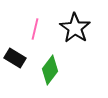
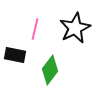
black star: rotated 12 degrees clockwise
black rectangle: moved 3 px up; rotated 20 degrees counterclockwise
